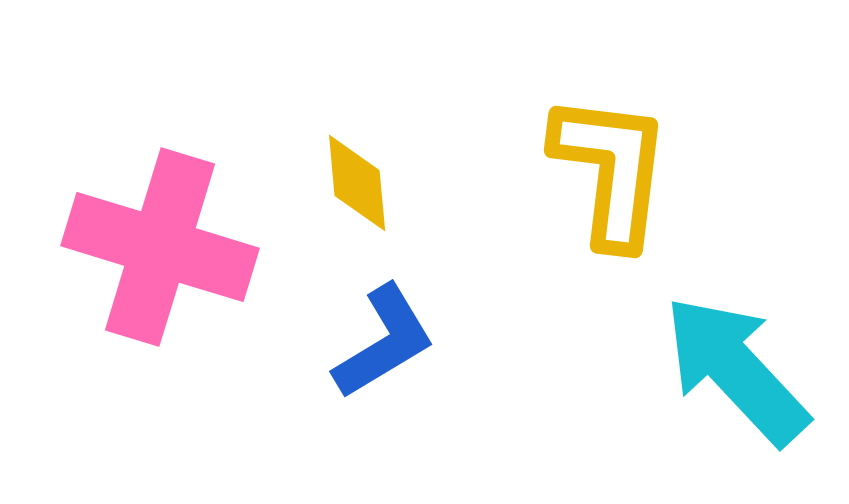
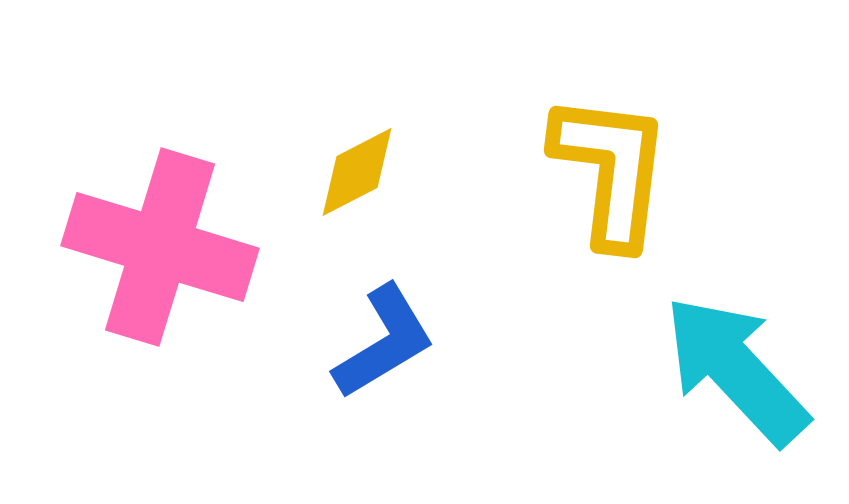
yellow diamond: moved 11 px up; rotated 68 degrees clockwise
